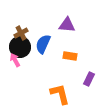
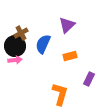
purple triangle: rotated 48 degrees counterclockwise
black circle: moved 5 px left, 1 px up
orange rectangle: rotated 24 degrees counterclockwise
pink arrow: rotated 112 degrees clockwise
orange L-shape: rotated 30 degrees clockwise
